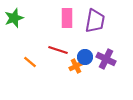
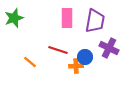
purple cross: moved 3 px right, 11 px up
orange cross: rotated 24 degrees clockwise
